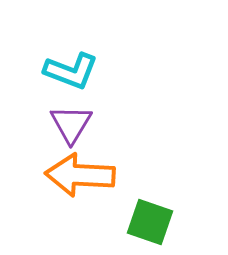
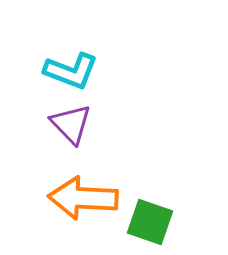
purple triangle: rotated 15 degrees counterclockwise
orange arrow: moved 3 px right, 23 px down
